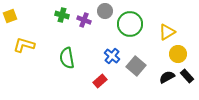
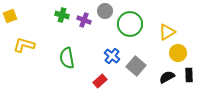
yellow circle: moved 1 px up
black rectangle: moved 2 px right, 1 px up; rotated 40 degrees clockwise
